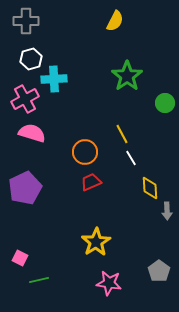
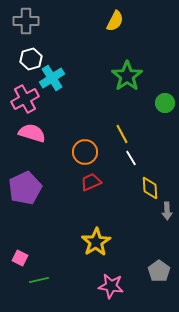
cyan cross: moved 2 px left, 1 px up; rotated 30 degrees counterclockwise
pink star: moved 2 px right, 3 px down
